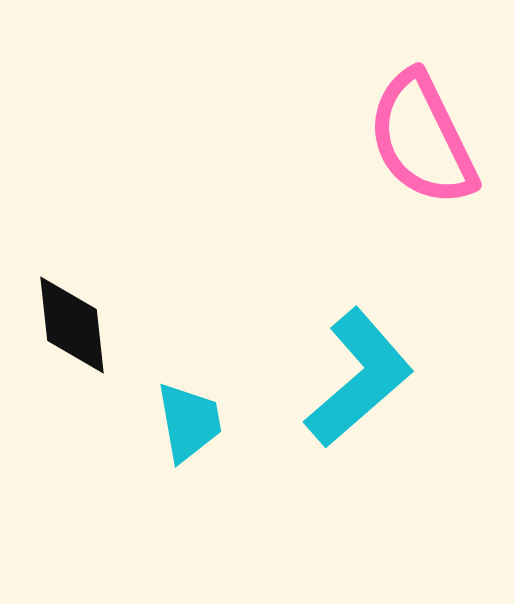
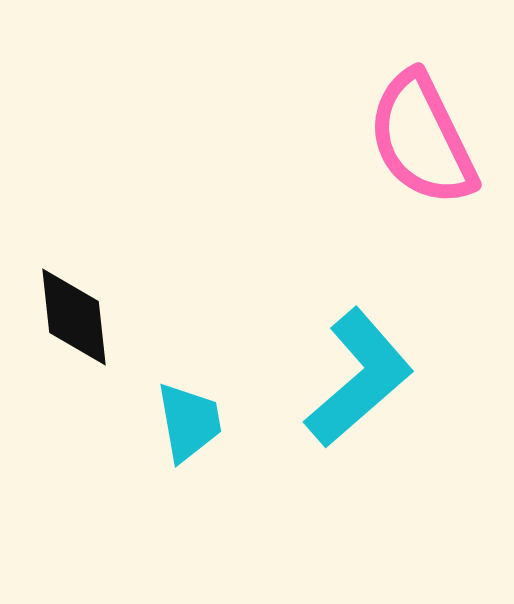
black diamond: moved 2 px right, 8 px up
